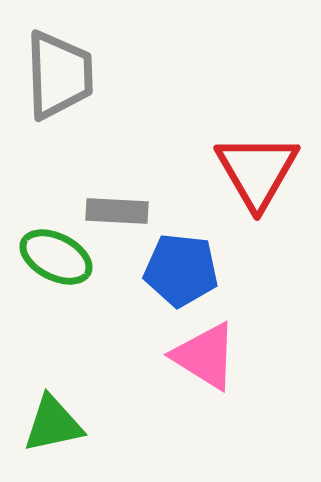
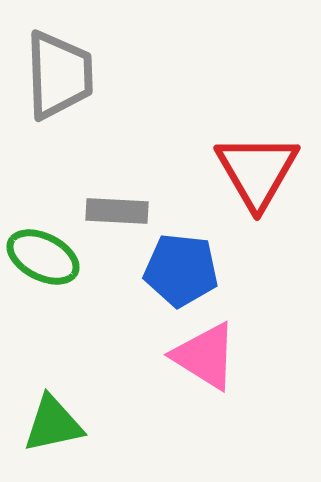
green ellipse: moved 13 px left
